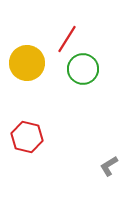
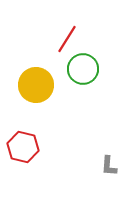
yellow circle: moved 9 px right, 22 px down
red hexagon: moved 4 px left, 10 px down
gray L-shape: rotated 55 degrees counterclockwise
